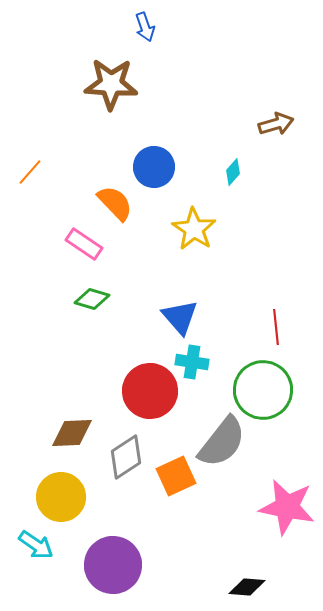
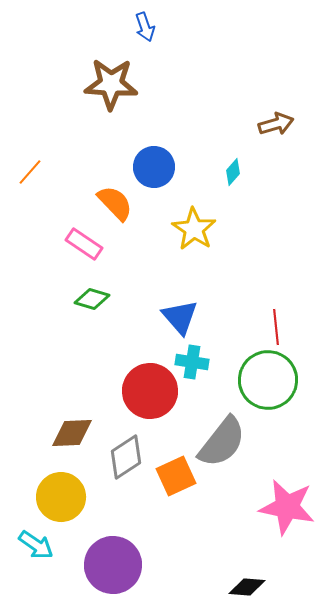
green circle: moved 5 px right, 10 px up
